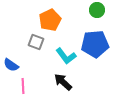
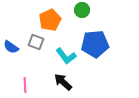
green circle: moved 15 px left
blue semicircle: moved 18 px up
pink line: moved 2 px right, 1 px up
